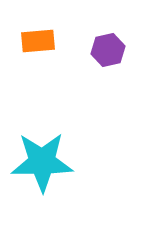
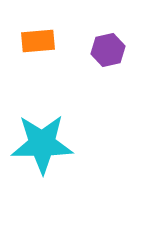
cyan star: moved 18 px up
